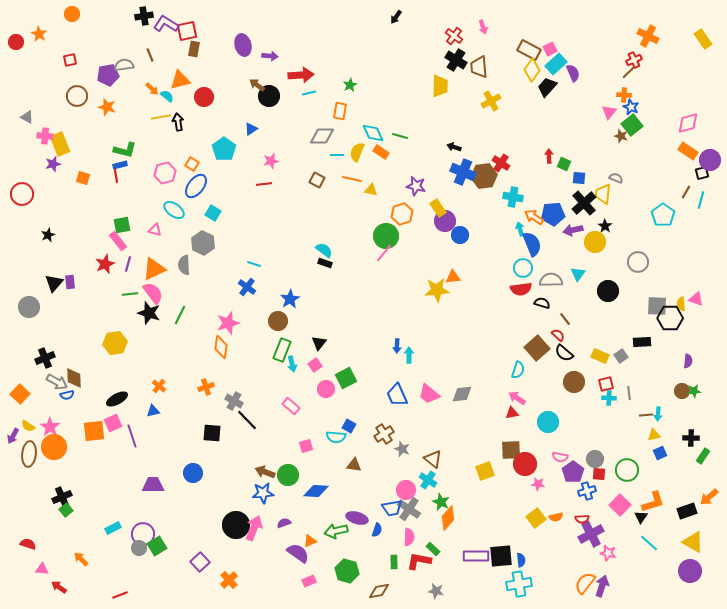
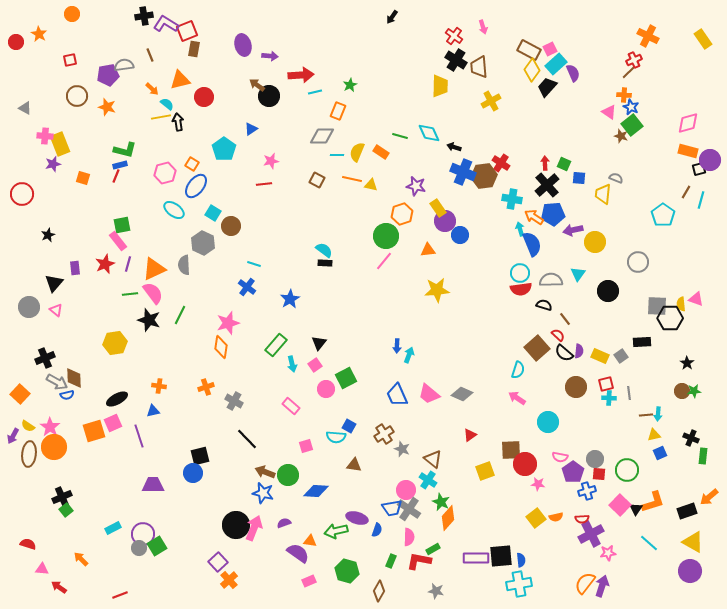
black arrow at (396, 17): moved 4 px left
red square at (187, 31): rotated 10 degrees counterclockwise
cyan line at (309, 93): moved 6 px right, 1 px up
cyan semicircle at (167, 96): moved 8 px down
orange rectangle at (340, 111): moved 2 px left; rotated 12 degrees clockwise
pink triangle at (609, 112): rotated 35 degrees counterclockwise
gray triangle at (27, 117): moved 2 px left, 9 px up
cyan diamond at (373, 133): moved 56 px right
orange rectangle at (688, 151): rotated 18 degrees counterclockwise
red arrow at (549, 156): moved 4 px left, 7 px down
black square at (702, 173): moved 3 px left, 4 px up
red line at (116, 176): rotated 32 degrees clockwise
yellow triangle at (371, 190): moved 5 px up
cyan cross at (513, 197): moved 1 px left, 2 px down
black cross at (584, 203): moved 37 px left, 18 px up
black star at (605, 226): moved 82 px right, 137 px down
pink triangle at (155, 230): moved 99 px left, 80 px down; rotated 24 degrees clockwise
pink line at (384, 253): moved 8 px down
black rectangle at (325, 263): rotated 16 degrees counterclockwise
cyan circle at (523, 268): moved 3 px left, 5 px down
orange triangle at (453, 277): moved 25 px left, 27 px up
purple rectangle at (70, 282): moved 5 px right, 14 px up
black semicircle at (542, 303): moved 2 px right, 2 px down
black star at (149, 313): moved 7 px down
brown circle at (278, 321): moved 47 px left, 95 px up
green rectangle at (282, 350): moved 6 px left, 5 px up; rotated 20 degrees clockwise
cyan arrow at (409, 355): rotated 21 degrees clockwise
purple semicircle at (688, 361): moved 109 px left, 10 px up
brown circle at (574, 382): moved 2 px right, 5 px down
orange cross at (159, 386): rotated 32 degrees counterclockwise
gray diamond at (462, 394): rotated 30 degrees clockwise
red triangle at (512, 413): moved 42 px left, 22 px down; rotated 24 degrees counterclockwise
black line at (247, 420): moved 19 px down
orange square at (94, 431): rotated 10 degrees counterclockwise
black square at (212, 433): moved 12 px left, 23 px down; rotated 18 degrees counterclockwise
purple line at (132, 436): moved 7 px right
black cross at (691, 438): rotated 21 degrees clockwise
green rectangle at (703, 456): rotated 28 degrees counterclockwise
blue star at (263, 493): rotated 20 degrees clockwise
black triangle at (641, 517): moved 5 px left, 8 px up
orange triangle at (310, 541): rotated 32 degrees clockwise
green rectangle at (433, 549): rotated 72 degrees counterclockwise
pink star at (608, 553): rotated 21 degrees counterclockwise
purple rectangle at (476, 556): moved 2 px down
purple square at (200, 562): moved 18 px right
green rectangle at (394, 562): moved 3 px left, 1 px up; rotated 24 degrees clockwise
brown diamond at (379, 591): rotated 50 degrees counterclockwise
